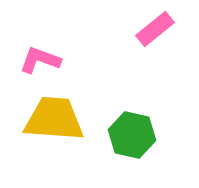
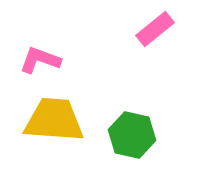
yellow trapezoid: moved 1 px down
